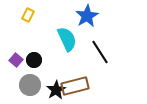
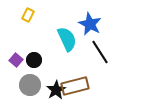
blue star: moved 3 px right, 8 px down; rotated 15 degrees counterclockwise
